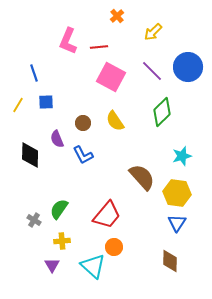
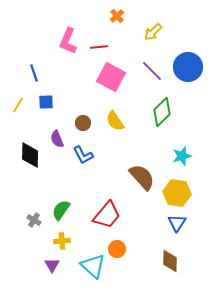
green semicircle: moved 2 px right, 1 px down
orange circle: moved 3 px right, 2 px down
